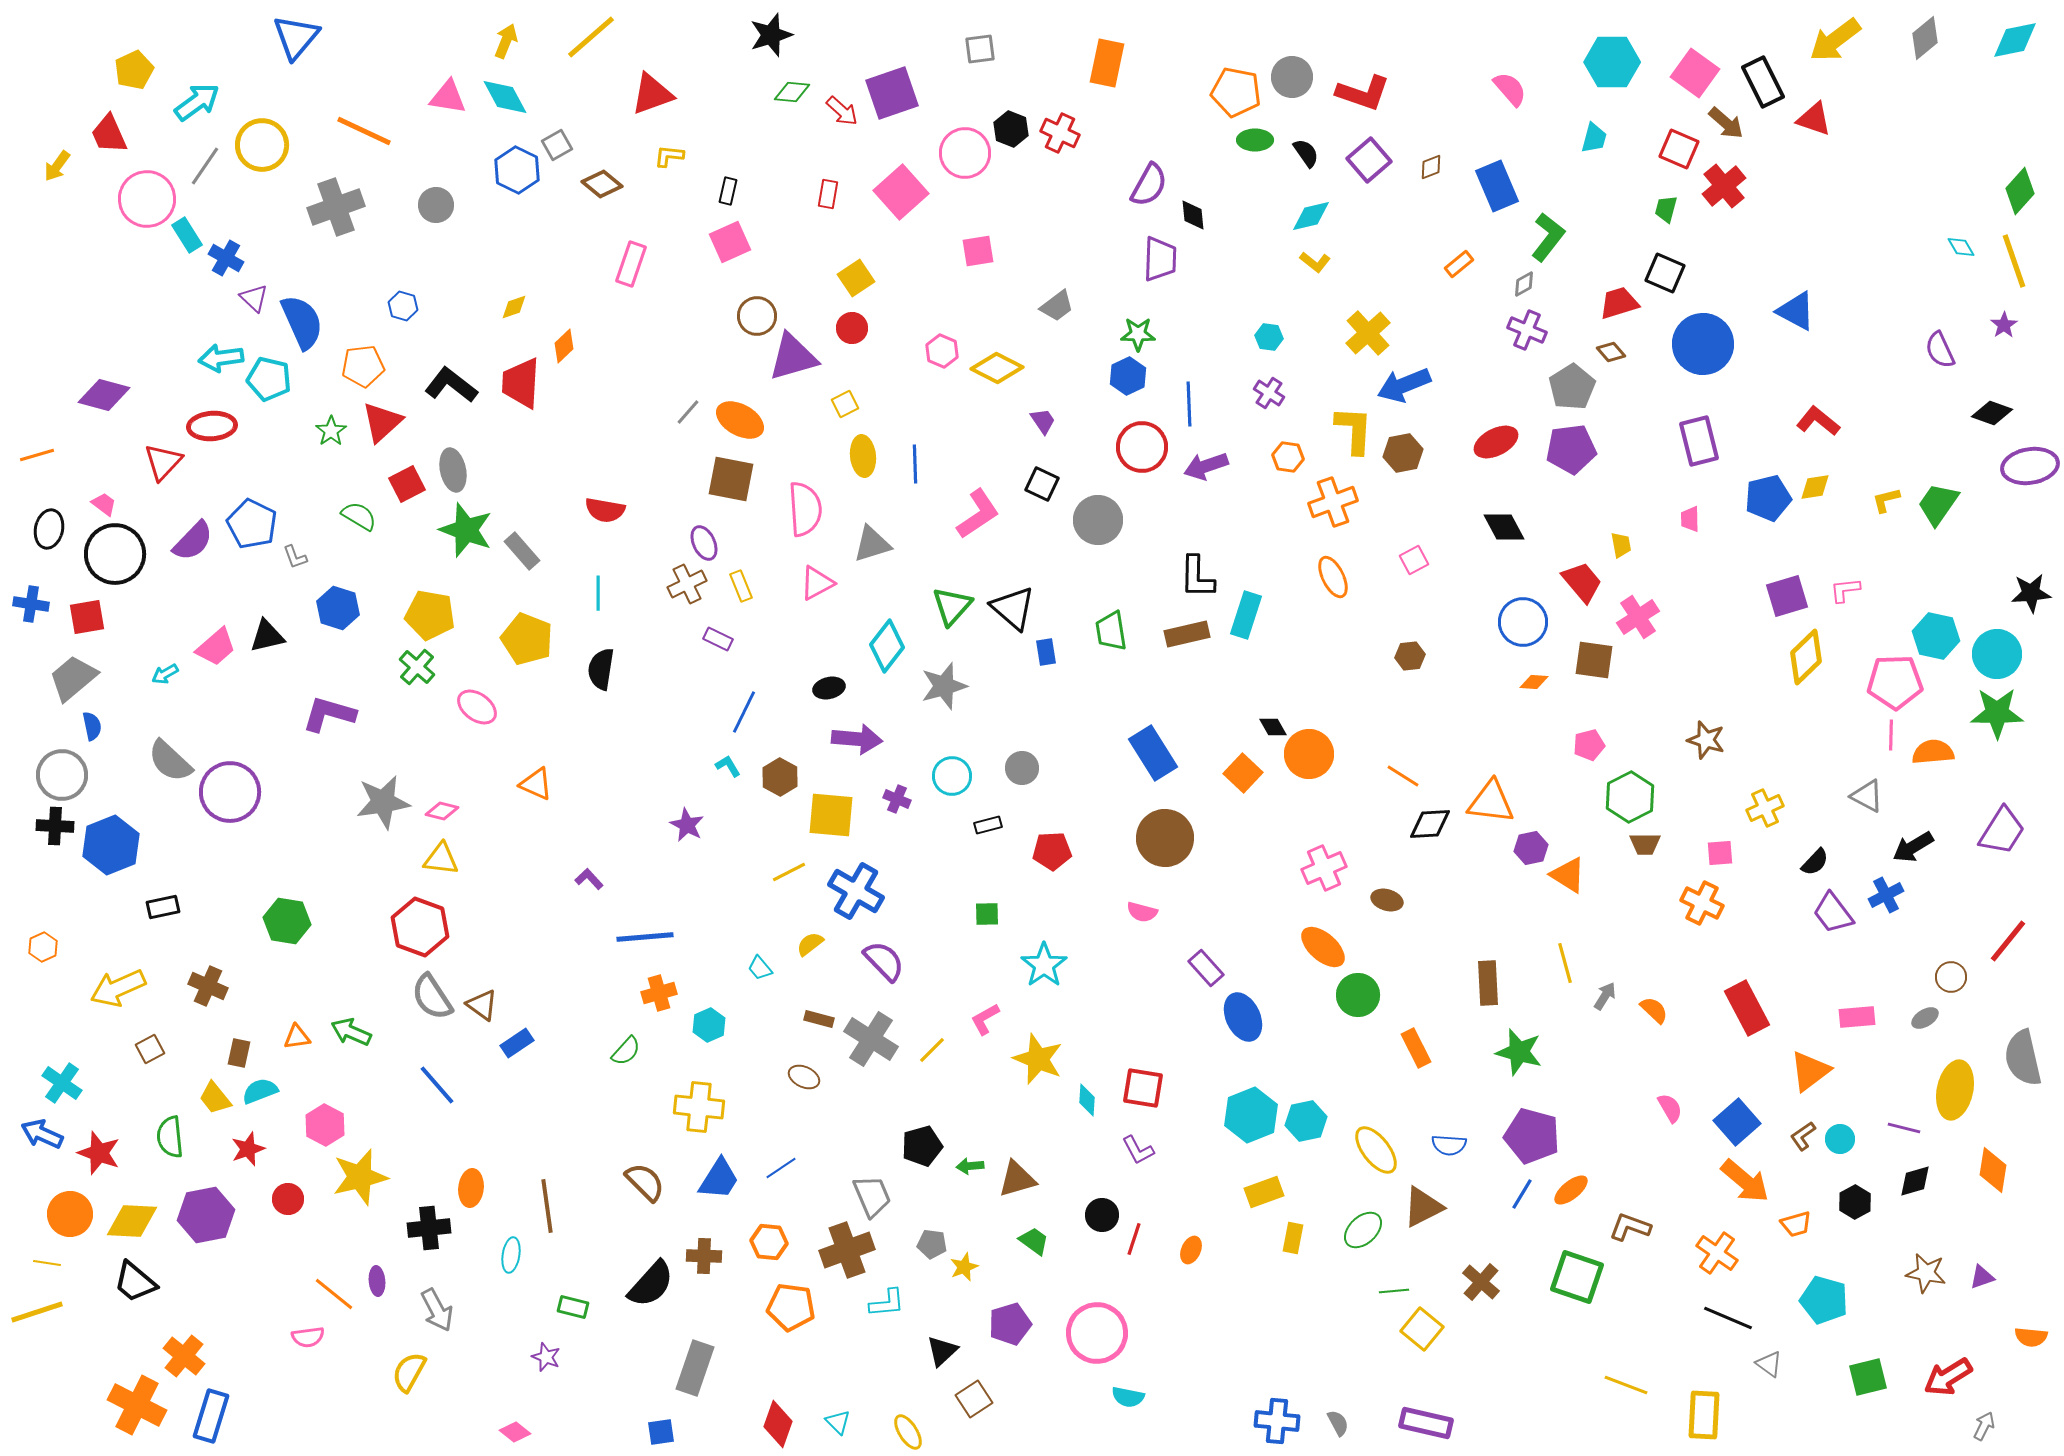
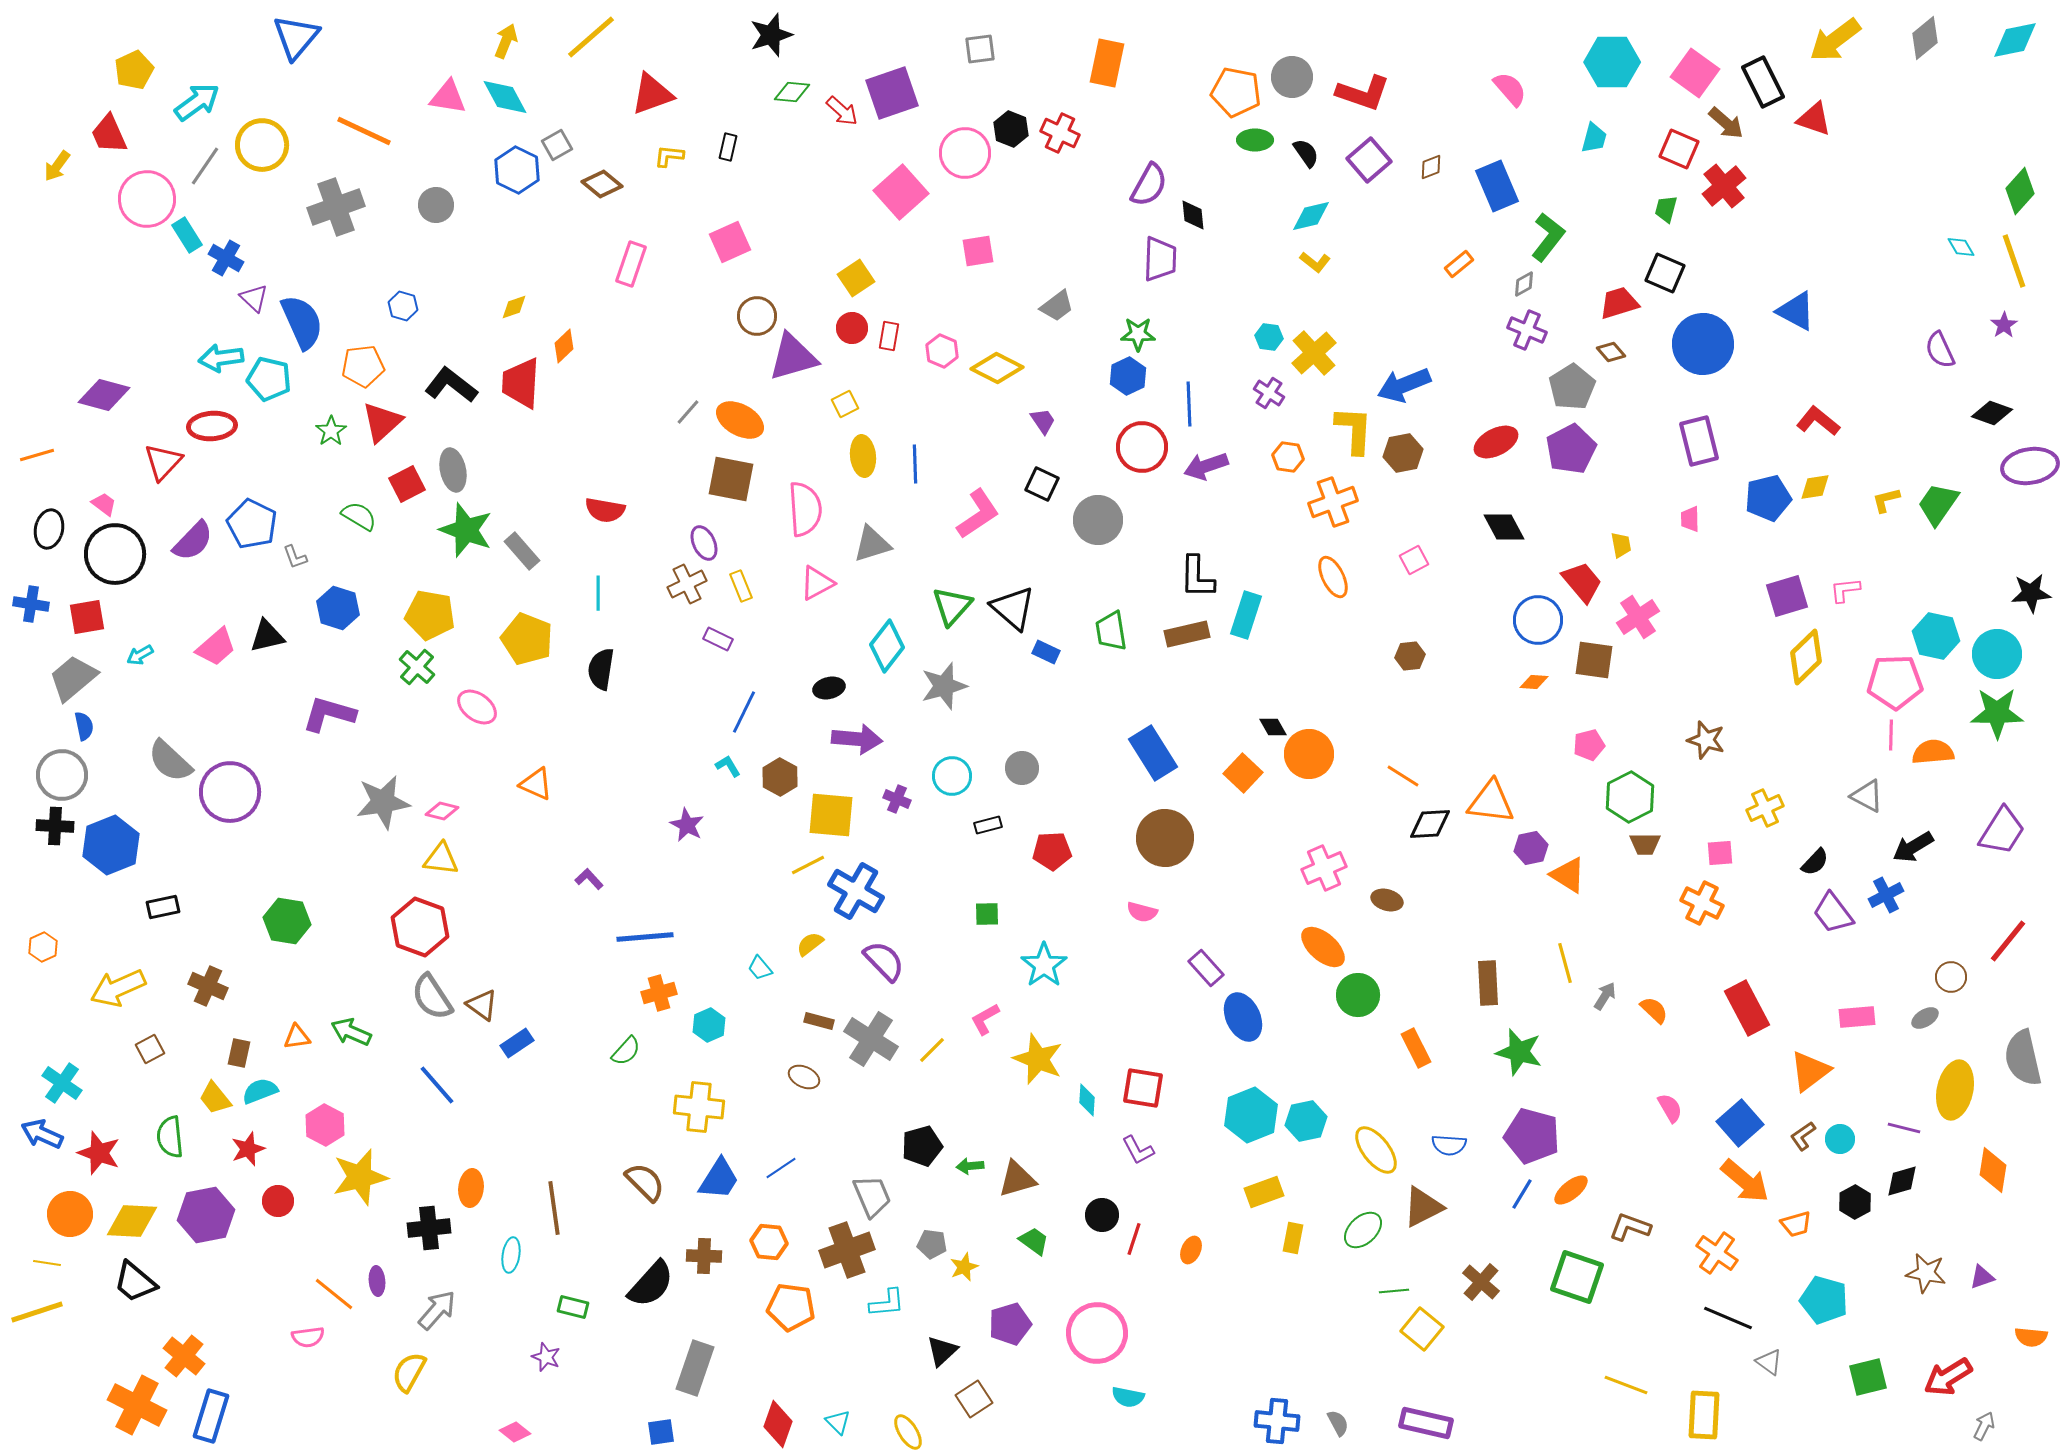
black rectangle at (728, 191): moved 44 px up
red rectangle at (828, 194): moved 61 px right, 142 px down
yellow cross at (1368, 333): moved 54 px left, 20 px down
purple pentagon at (1571, 449): rotated 21 degrees counterclockwise
blue circle at (1523, 622): moved 15 px right, 2 px up
blue rectangle at (1046, 652): rotated 56 degrees counterclockwise
cyan arrow at (165, 674): moved 25 px left, 19 px up
blue semicircle at (92, 726): moved 8 px left
yellow line at (789, 872): moved 19 px right, 7 px up
brown rectangle at (819, 1019): moved 2 px down
blue square at (1737, 1122): moved 3 px right, 1 px down
black diamond at (1915, 1181): moved 13 px left
red circle at (288, 1199): moved 10 px left, 2 px down
brown line at (547, 1206): moved 7 px right, 2 px down
gray arrow at (437, 1310): rotated 111 degrees counterclockwise
gray triangle at (1769, 1364): moved 2 px up
